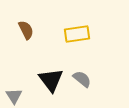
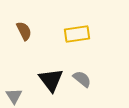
brown semicircle: moved 2 px left, 1 px down
